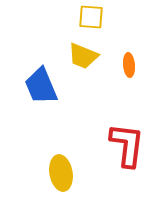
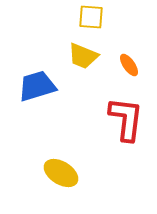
orange ellipse: rotated 30 degrees counterclockwise
blue trapezoid: moved 4 px left; rotated 96 degrees clockwise
red L-shape: moved 1 px left, 26 px up
yellow ellipse: rotated 48 degrees counterclockwise
